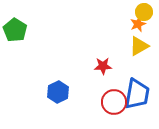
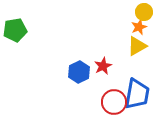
orange star: moved 1 px right, 3 px down
green pentagon: rotated 30 degrees clockwise
yellow triangle: moved 2 px left
red star: rotated 24 degrees counterclockwise
blue hexagon: moved 21 px right, 20 px up
